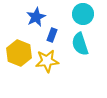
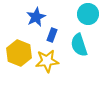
cyan circle: moved 5 px right
cyan semicircle: moved 1 px left, 1 px down
